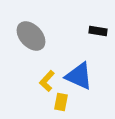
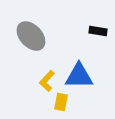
blue triangle: rotated 24 degrees counterclockwise
